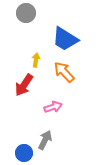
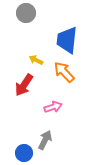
blue trapezoid: moved 2 px right, 1 px down; rotated 64 degrees clockwise
yellow arrow: rotated 72 degrees counterclockwise
